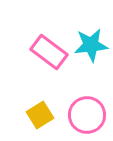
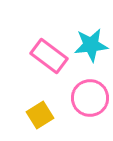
pink rectangle: moved 4 px down
pink circle: moved 3 px right, 17 px up
